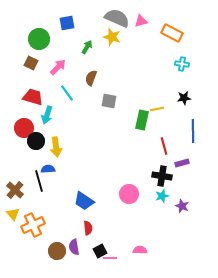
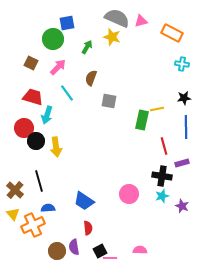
green circle: moved 14 px right
blue line: moved 7 px left, 4 px up
blue semicircle: moved 39 px down
